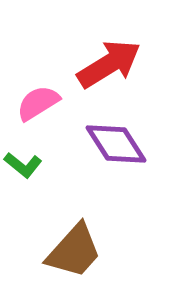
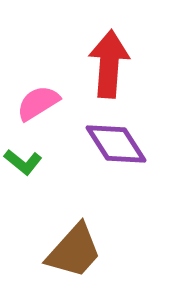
red arrow: rotated 54 degrees counterclockwise
green L-shape: moved 3 px up
